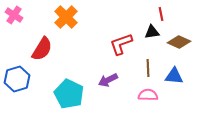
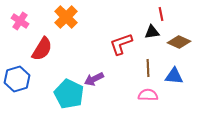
pink cross: moved 6 px right, 6 px down
purple arrow: moved 14 px left, 1 px up
